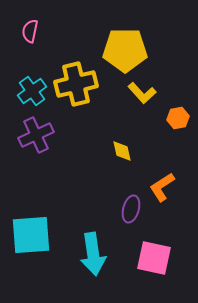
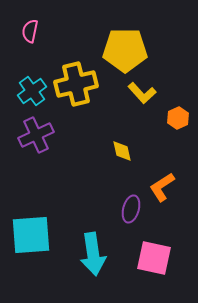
orange hexagon: rotated 15 degrees counterclockwise
